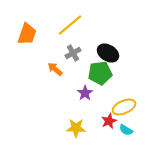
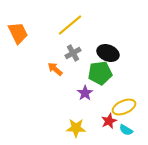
orange trapezoid: moved 9 px left, 1 px up; rotated 45 degrees counterclockwise
black ellipse: rotated 10 degrees counterclockwise
